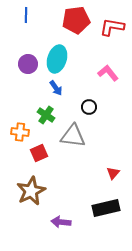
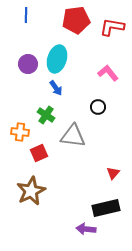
black circle: moved 9 px right
purple arrow: moved 25 px right, 7 px down
